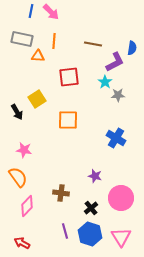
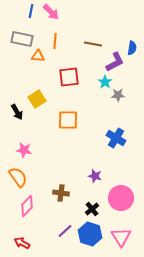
orange line: moved 1 px right
black cross: moved 1 px right, 1 px down
purple line: rotated 63 degrees clockwise
